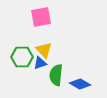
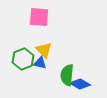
pink square: moved 2 px left; rotated 15 degrees clockwise
green hexagon: moved 1 px right, 2 px down; rotated 20 degrees counterclockwise
blue triangle: rotated 32 degrees clockwise
green semicircle: moved 11 px right
